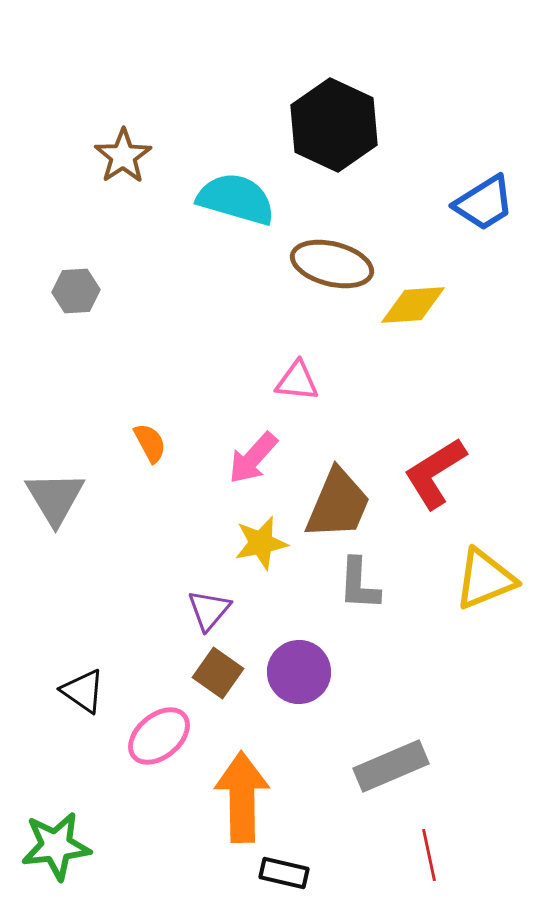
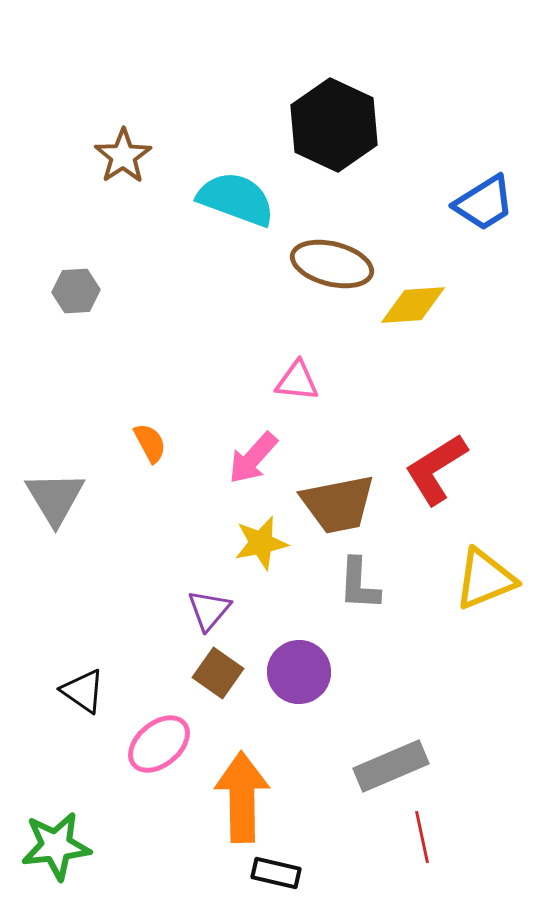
cyan semicircle: rotated 4 degrees clockwise
red L-shape: moved 1 px right, 4 px up
brown trapezoid: rotated 56 degrees clockwise
pink ellipse: moved 8 px down
red line: moved 7 px left, 18 px up
black rectangle: moved 8 px left
